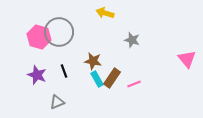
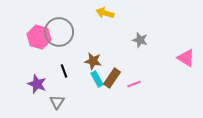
gray star: moved 8 px right
pink triangle: moved 1 px left, 1 px up; rotated 18 degrees counterclockwise
purple star: moved 9 px down
gray triangle: rotated 35 degrees counterclockwise
